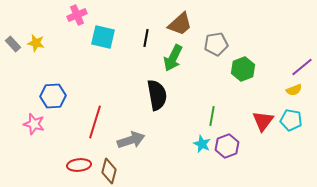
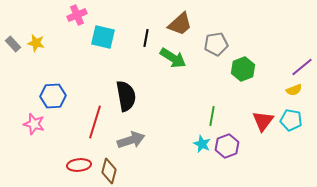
green arrow: rotated 84 degrees counterclockwise
black semicircle: moved 31 px left, 1 px down
